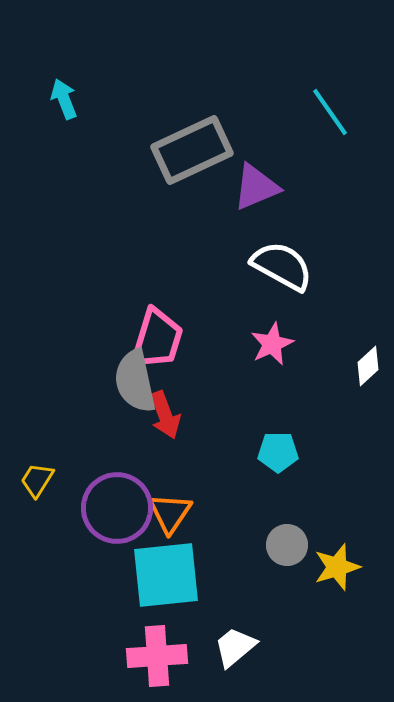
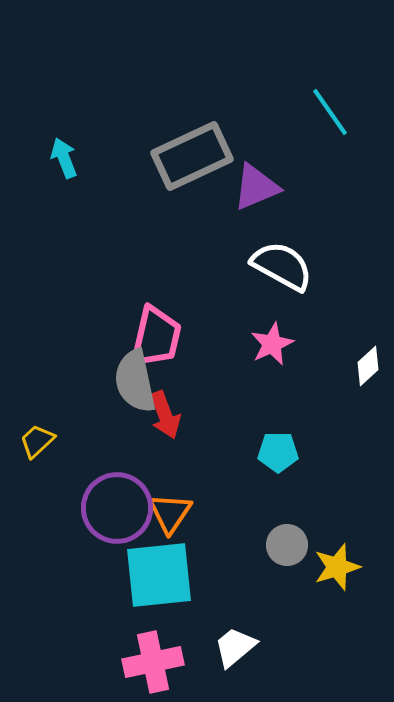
cyan arrow: moved 59 px down
gray rectangle: moved 6 px down
pink trapezoid: moved 1 px left, 2 px up; rotated 4 degrees counterclockwise
yellow trapezoid: moved 39 px up; rotated 15 degrees clockwise
cyan square: moved 7 px left
pink cross: moved 4 px left, 6 px down; rotated 8 degrees counterclockwise
